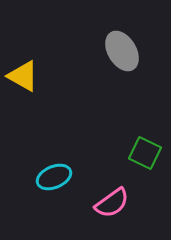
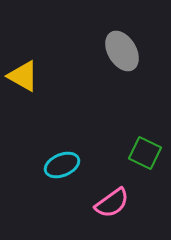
cyan ellipse: moved 8 px right, 12 px up
